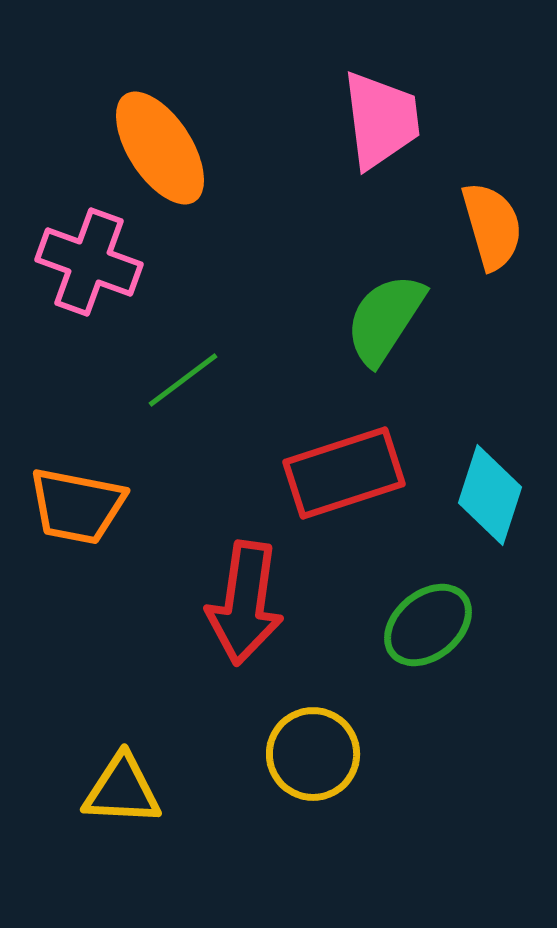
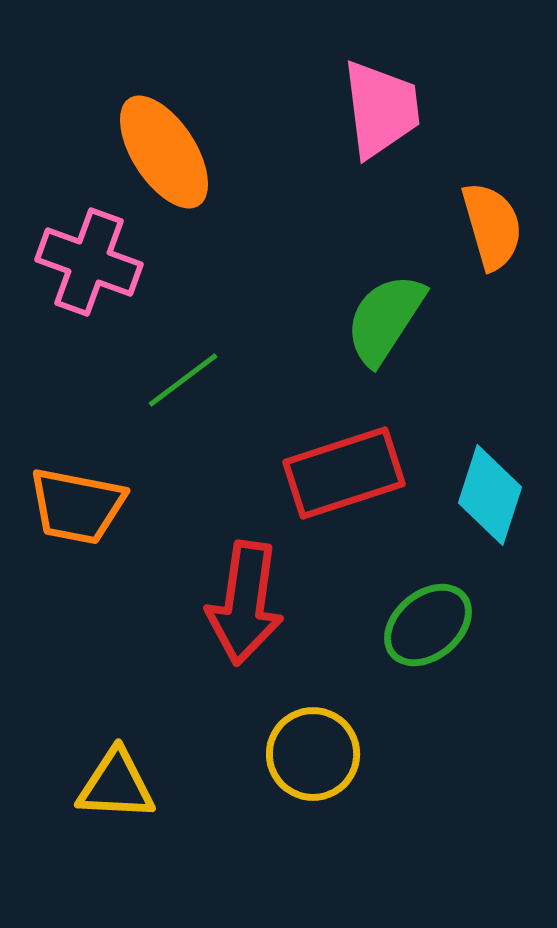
pink trapezoid: moved 11 px up
orange ellipse: moved 4 px right, 4 px down
yellow triangle: moved 6 px left, 5 px up
